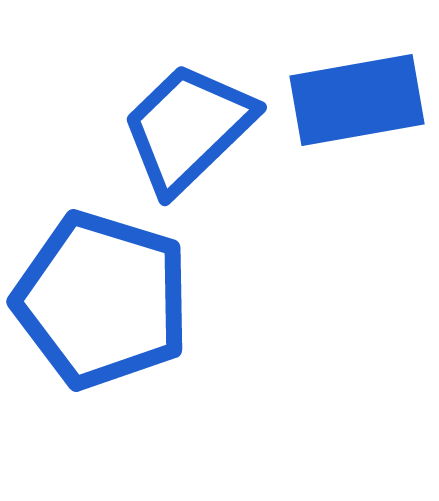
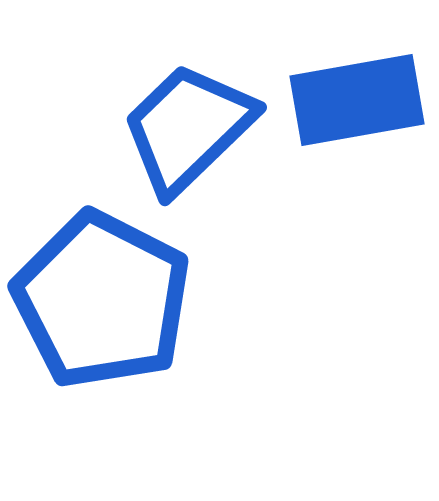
blue pentagon: rotated 10 degrees clockwise
